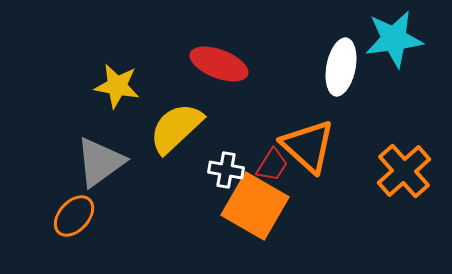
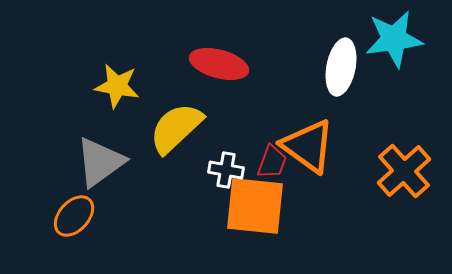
red ellipse: rotated 6 degrees counterclockwise
orange triangle: rotated 6 degrees counterclockwise
red trapezoid: moved 3 px up; rotated 12 degrees counterclockwise
orange square: rotated 24 degrees counterclockwise
